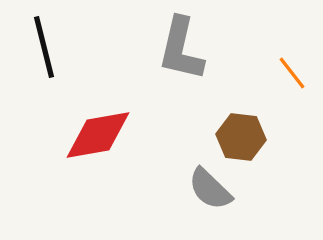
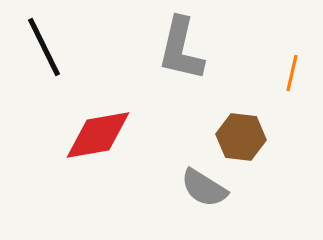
black line: rotated 12 degrees counterclockwise
orange line: rotated 51 degrees clockwise
gray semicircle: moved 6 px left, 1 px up; rotated 12 degrees counterclockwise
